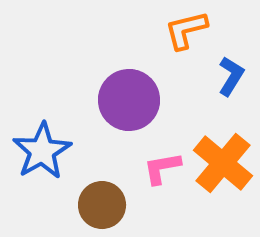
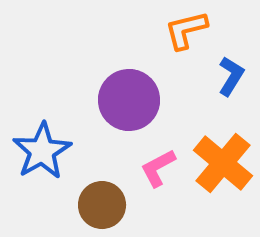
pink L-shape: moved 4 px left; rotated 18 degrees counterclockwise
